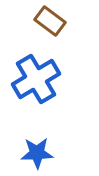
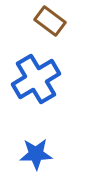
blue star: moved 1 px left, 1 px down
